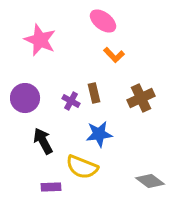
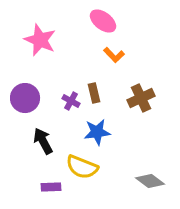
blue star: moved 2 px left, 2 px up
